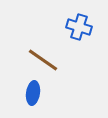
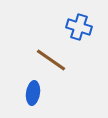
brown line: moved 8 px right
